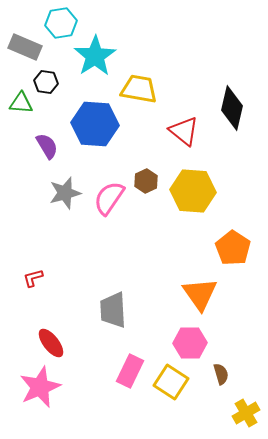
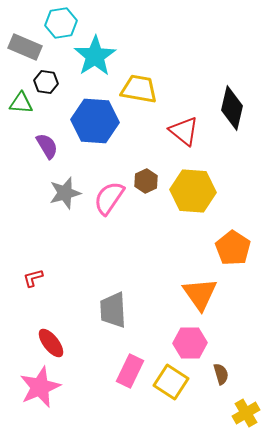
blue hexagon: moved 3 px up
